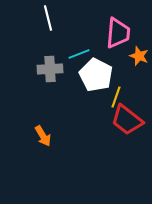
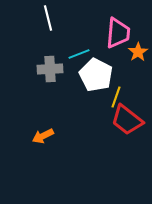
orange star: moved 1 px left, 4 px up; rotated 18 degrees clockwise
orange arrow: rotated 95 degrees clockwise
